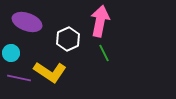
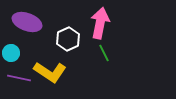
pink arrow: moved 2 px down
